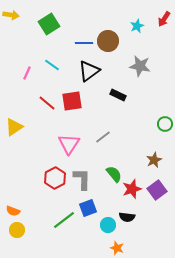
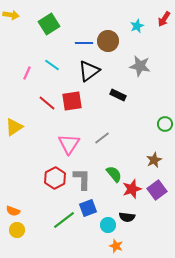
gray line: moved 1 px left, 1 px down
orange star: moved 1 px left, 2 px up
